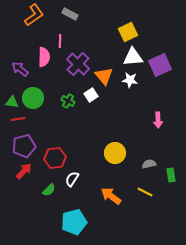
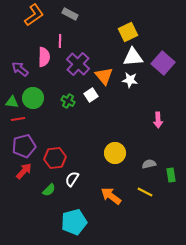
purple square: moved 3 px right, 2 px up; rotated 25 degrees counterclockwise
